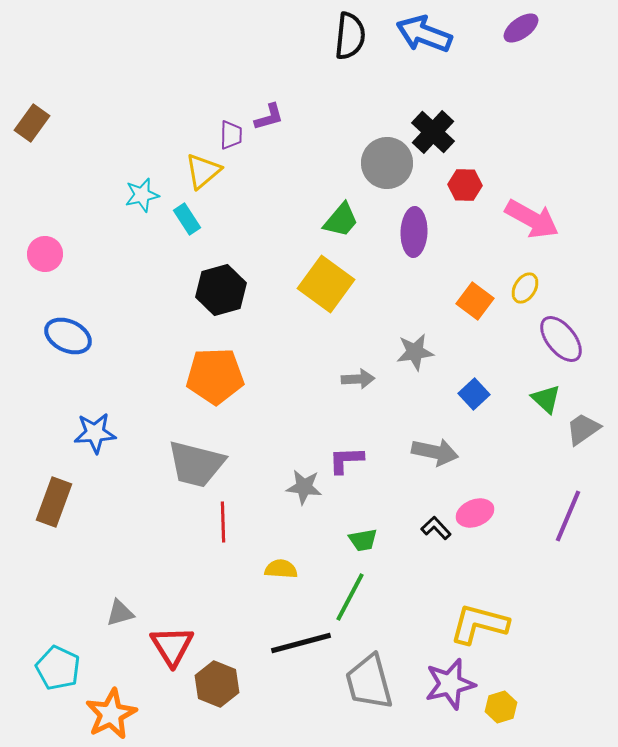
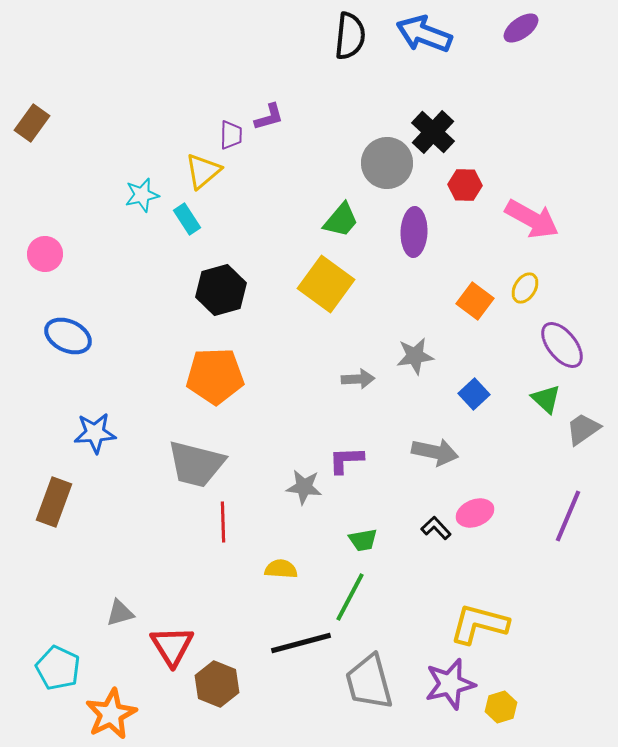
purple ellipse at (561, 339): moved 1 px right, 6 px down
gray star at (415, 352): moved 4 px down
